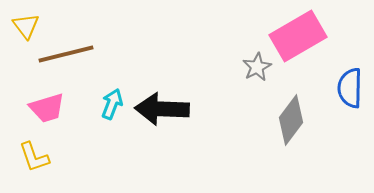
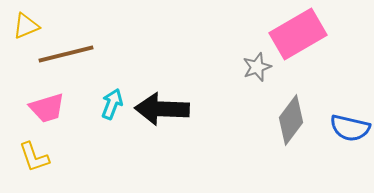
yellow triangle: rotated 44 degrees clockwise
pink rectangle: moved 2 px up
gray star: rotated 8 degrees clockwise
blue semicircle: moved 40 px down; rotated 78 degrees counterclockwise
